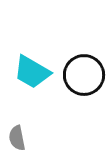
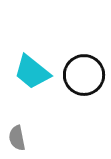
cyan trapezoid: rotated 9 degrees clockwise
